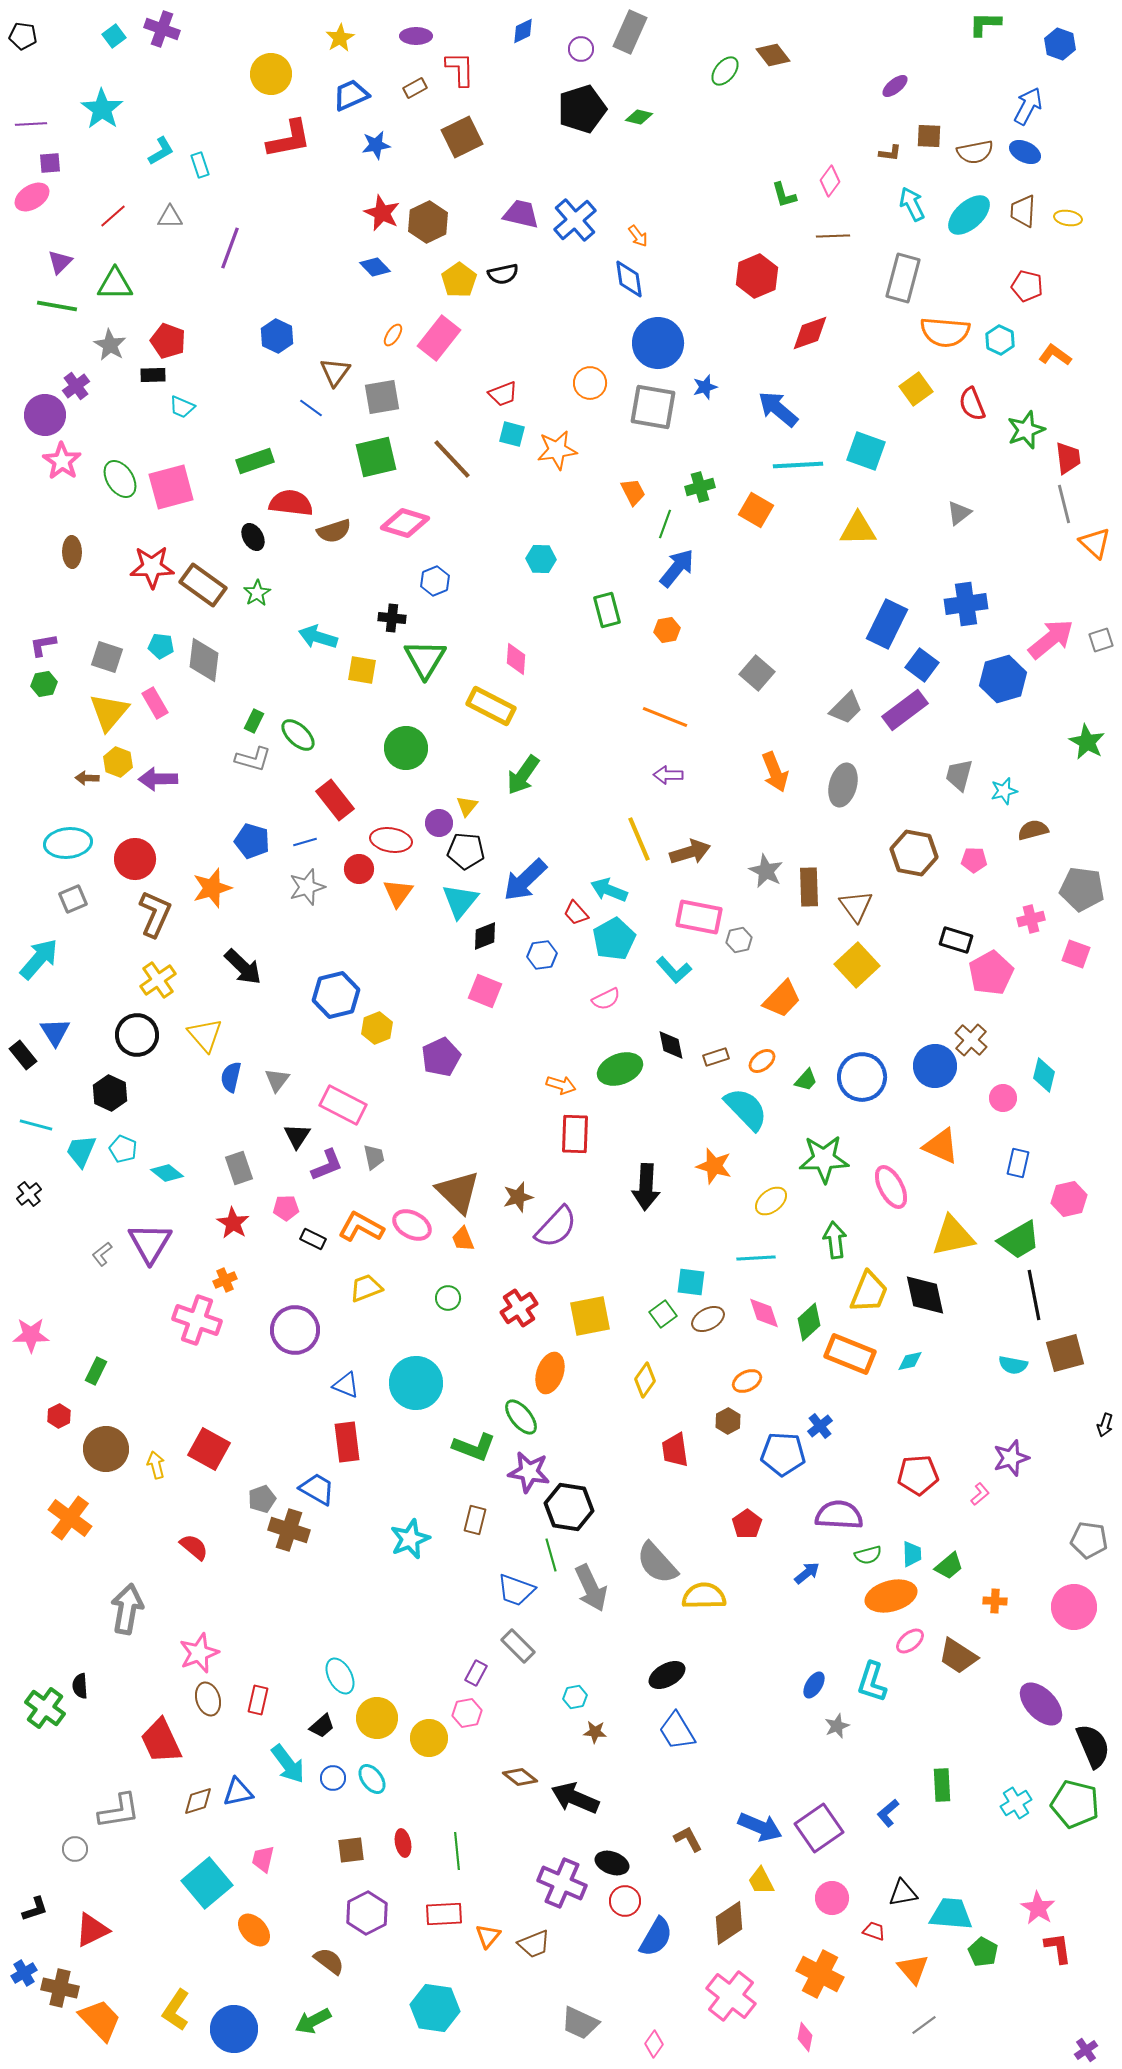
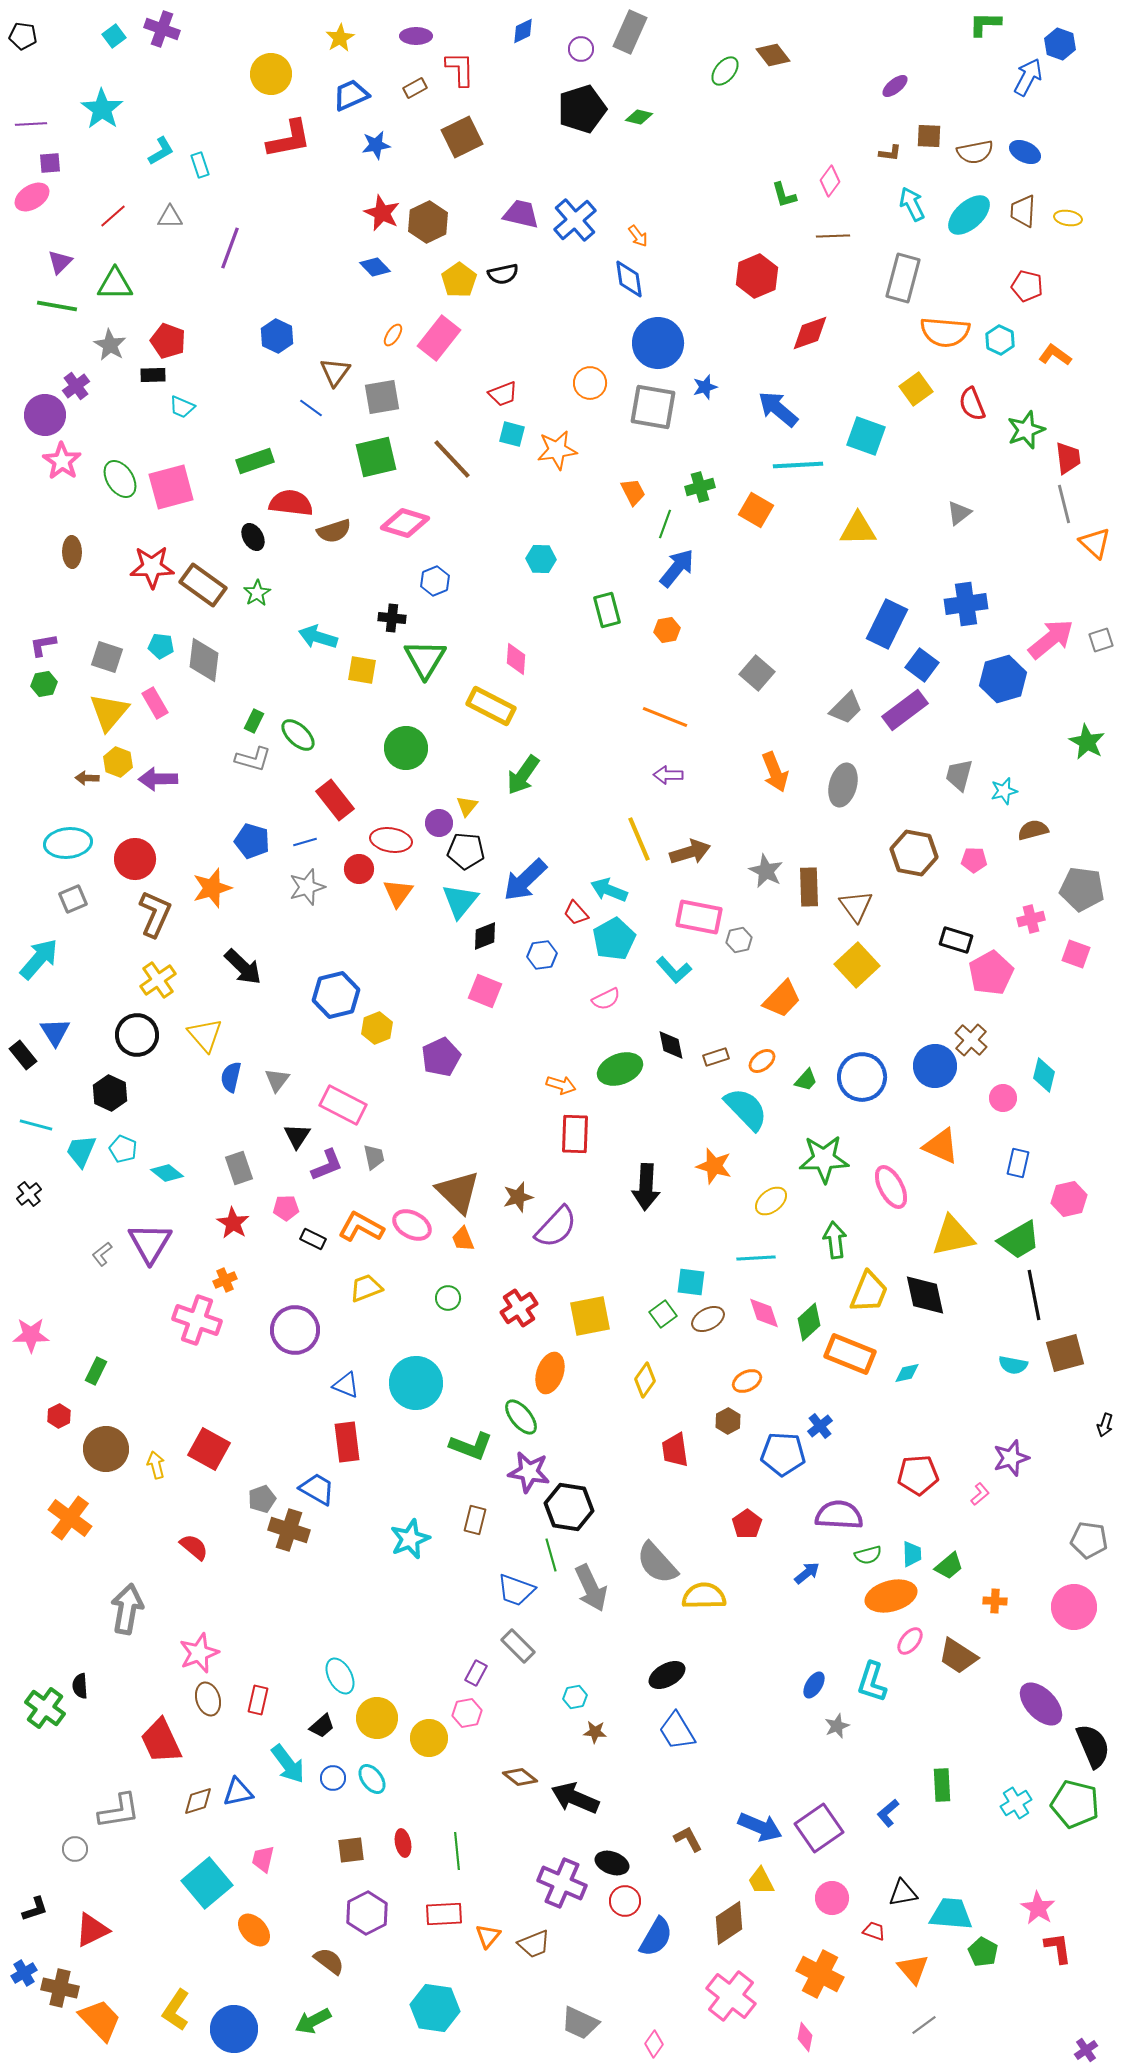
blue arrow at (1028, 106): moved 29 px up
cyan square at (866, 451): moved 15 px up
cyan diamond at (910, 1361): moved 3 px left, 12 px down
green L-shape at (474, 1447): moved 3 px left, 1 px up
pink ellipse at (910, 1641): rotated 12 degrees counterclockwise
